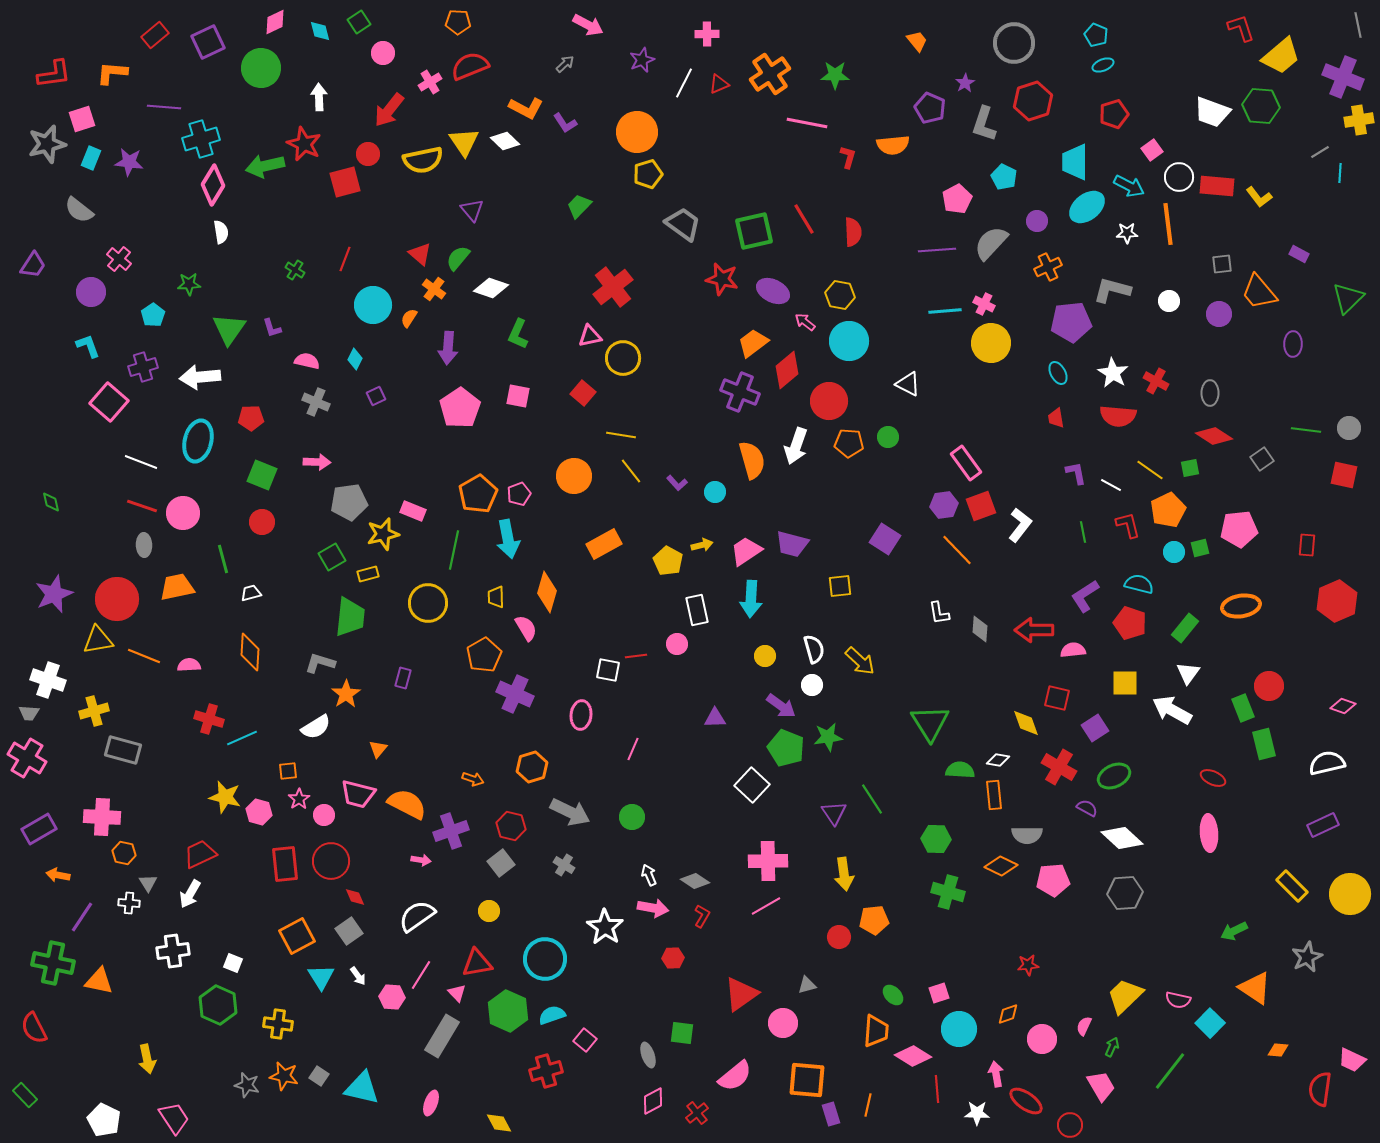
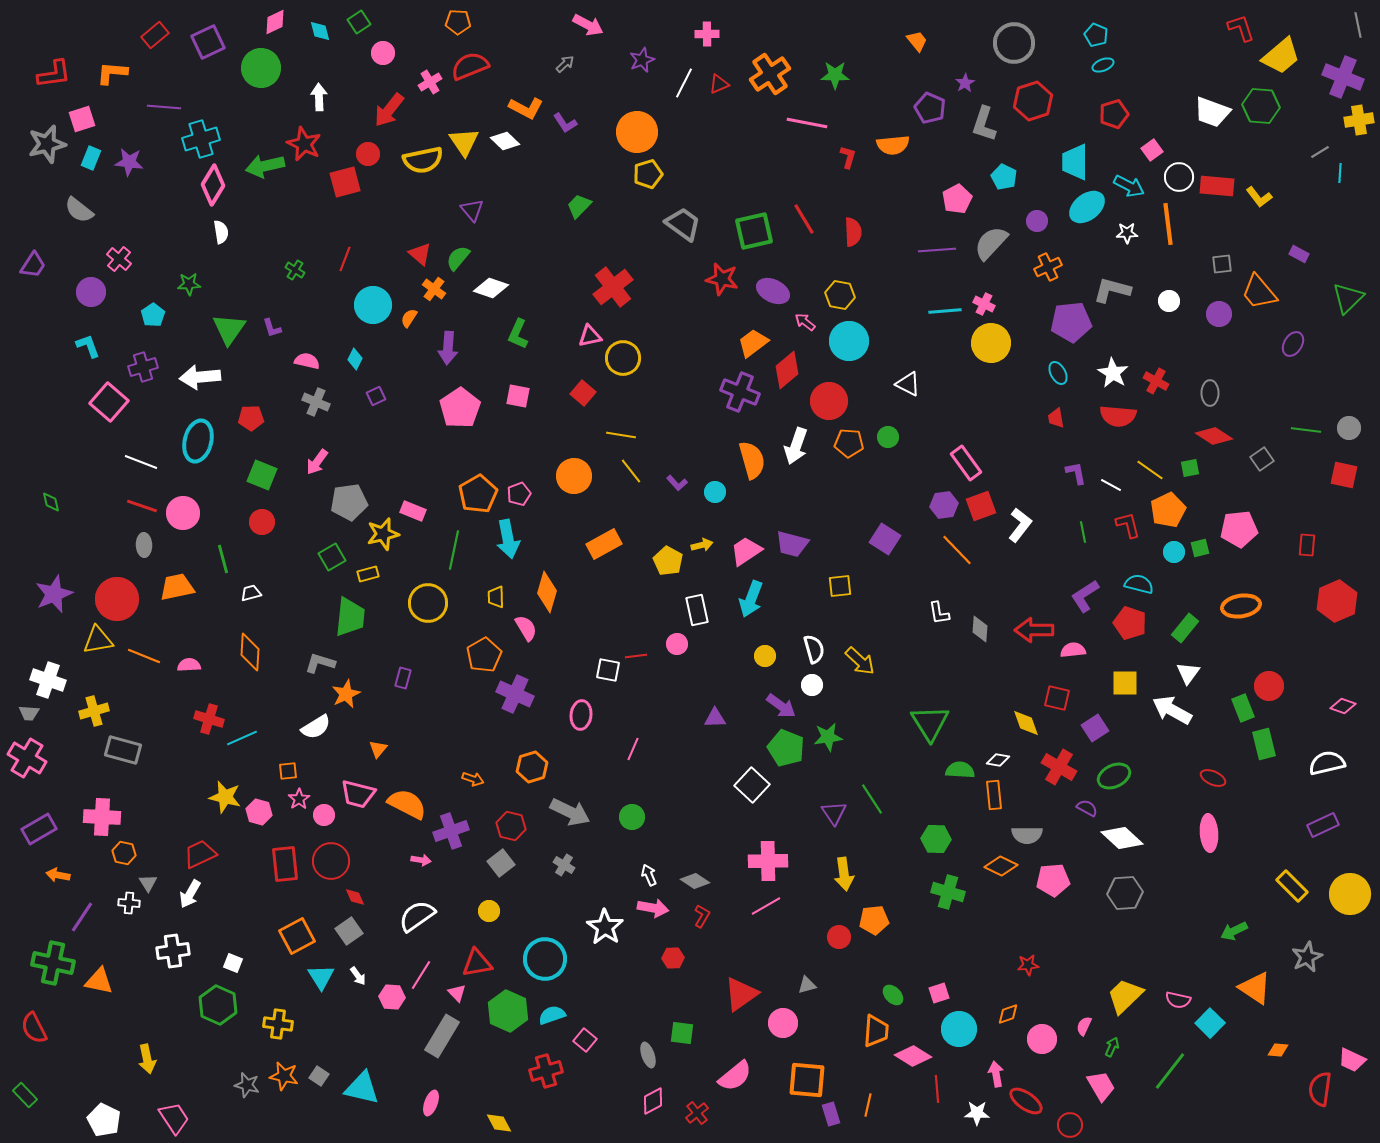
purple ellipse at (1293, 344): rotated 30 degrees clockwise
pink arrow at (317, 462): rotated 124 degrees clockwise
cyan arrow at (751, 599): rotated 18 degrees clockwise
orange star at (346, 694): rotated 8 degrees clockwise
